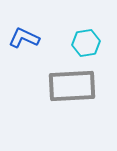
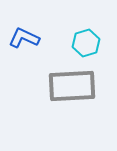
cyan hexagon: rotated 8 degrees counterclockwise
